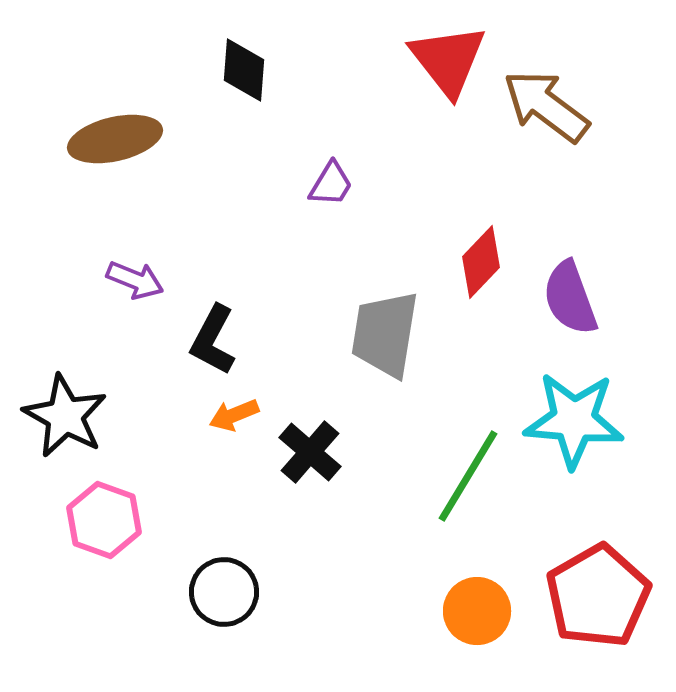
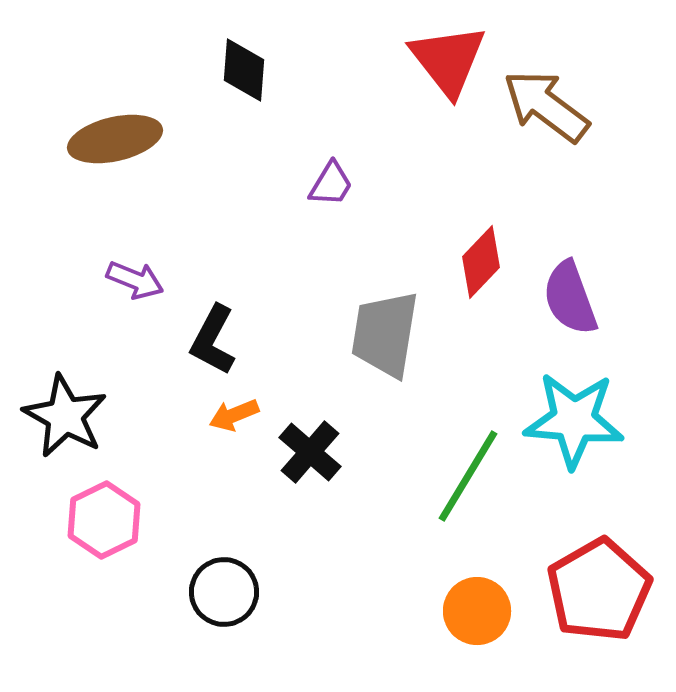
pink hexagon: rotated 14 degrees clockwise
red pentagon: moved 1 px right, 6 px up
